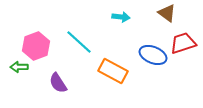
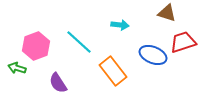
brown triangle: rotated 18 degrees counterclockwise
cyan arrow: moved 1 px left, 8 px down
red trapezoid: moved 1 px up
green arrow: moved 2 px left, 1 px down; rotated 18 degrees clockwise
orange rectangle: rotated 24 degrees clockwise
